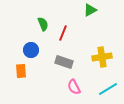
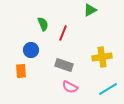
gray rectangle: moved 3 px down
pink semicircle: moved 4 px left; rotated 35 degrees counterclockwise
